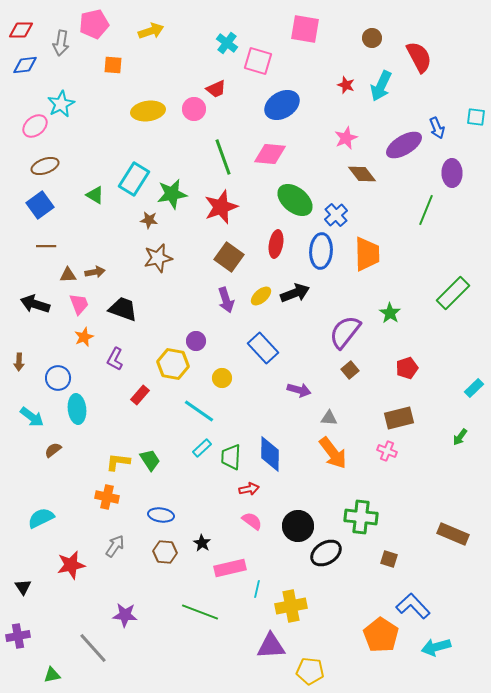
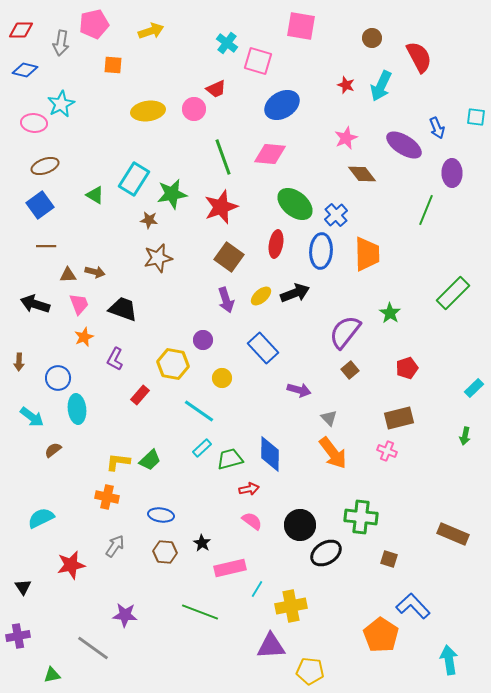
pink square at (305, 29): moved 4 px left, 3 px up
blue diamond at (25, 65): moved 5 px down; rotated 20 degrees clockwise
pink ellipse at (35, 126): moved 1 px left, 3 px up; rotated 45 degrees clockwise
purple ellipse at (404, 145): rotated 63 degrees clockwise
green ellipse at (295, 200): moved 4 px down
brown arrow at (95, 272): rotated 24 degrees clockwise
purple circle at (196, 341): moved 7 px right, 1 px up
gray triangle at (329, 418): rotated 42 degrees clockwise
green arrow at (460, 437): moved 5 px right, 1 px up; rotated 24 degrees counterclockwise
green trapezoid at (231, 457): moved 1 px left, 2 px down; rotated 72 degrees clockwise
green trapezoid at (150, 460): rotated 80 degrees clockwise
black circle at (298, 526): moved 2 px right, 1 px up
cyan line at (257, 589): rotated 18 degrees clockwise
cyan arrow at (436, 647): moved 13 px right, 13 px down; rotated 96 degrees clockwise
gray line at (93, 648): rotated 12 degrees counterclockwise
